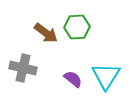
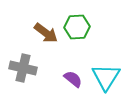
cyan triangle: moved 1 px down
